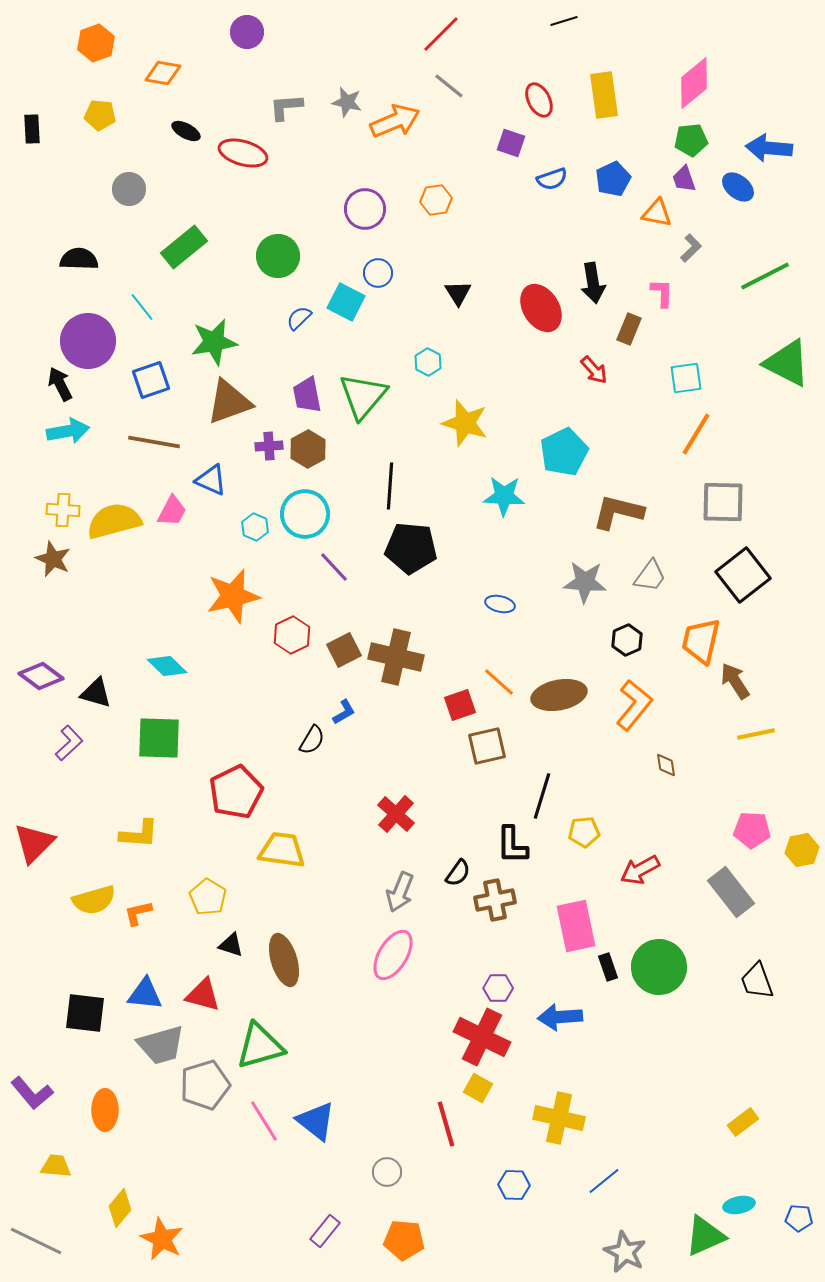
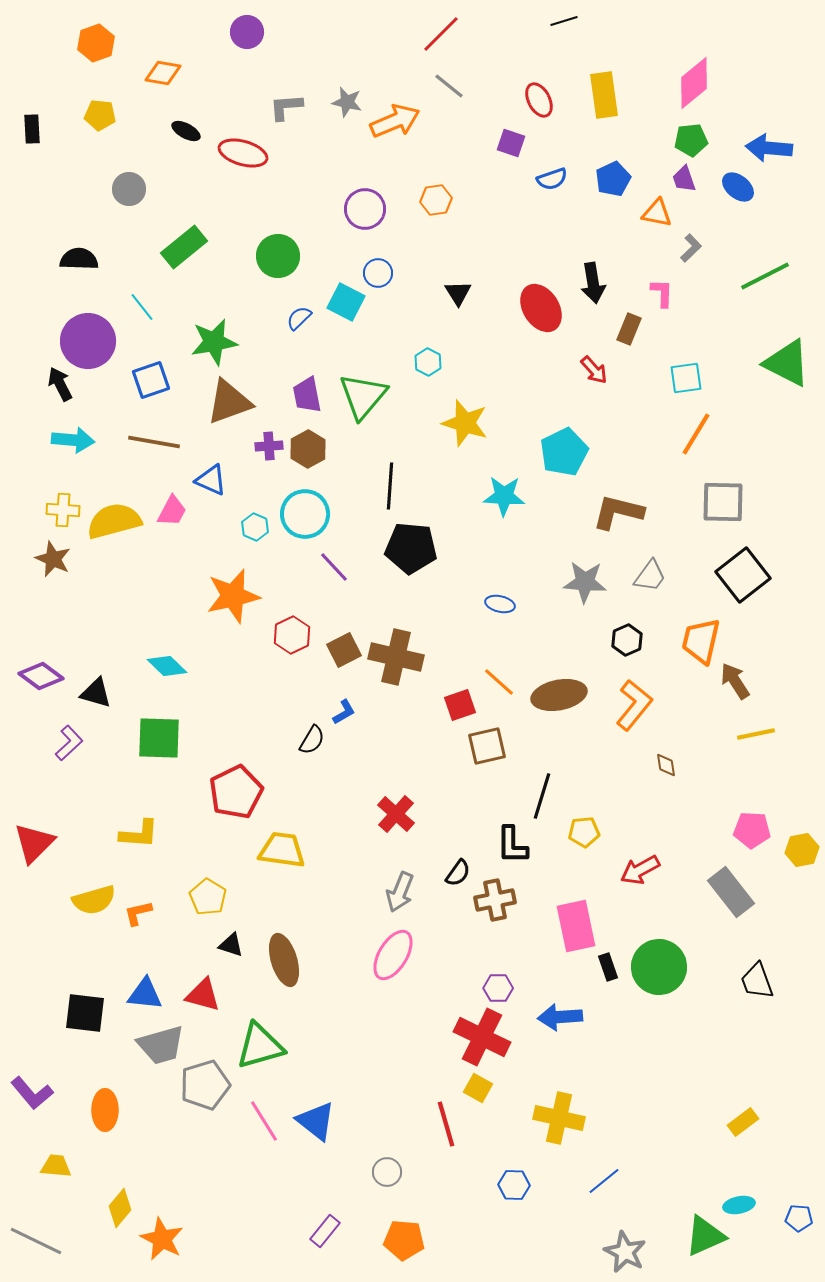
cyan arrow at (68, 431): moved 5 px right, 9 px down; rotated 15 degrees clockwise
